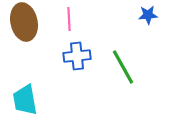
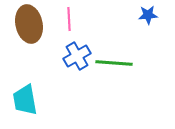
brown ellipse: moved 5 px right, 2 px down
blue cross: rotated 24 degrees counterclockwise
green line: moved 9 px left, 4 px up; rotated 57 degrees counterclockwise
